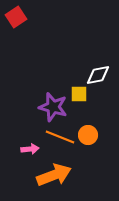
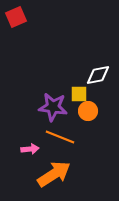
red square: rotated 10 degrees clockwise
purple star: rotated 8 degrees counterclockwise
orange circle: moved 24 px up
orange arrow: moved 1 px up; rotated 12 degrees counterclockwise
